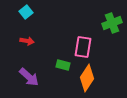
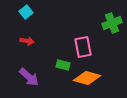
pink rectangle: rotated 20 degrees counterclockwise
orange diamond: rotated 72 degrees clockwise
